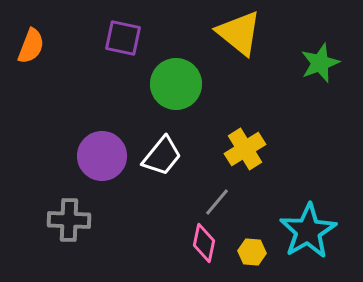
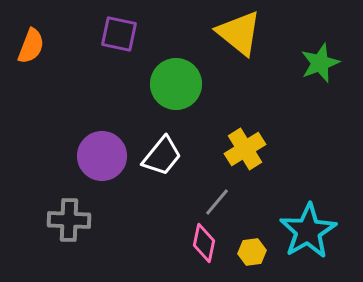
purple square: moved 4 px left, 4 px up
yellow hexagon: rotated 12 degrees counterclockwise
